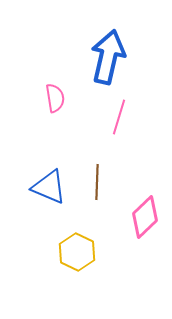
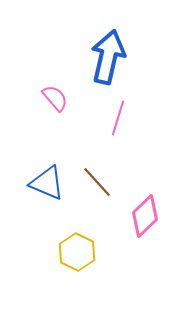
pink semicircle: rotated 32 degrees counterclockwise
pink line: moved 1 px left, 1 px down
brown line: rotated 44 degrees counterclockwise
blue triangle: moved 2 px left, 4 px up
pink diamond: moved 1 px up
